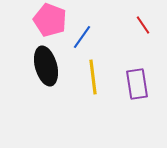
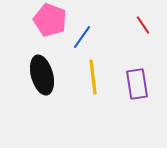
black ellipse: moved 4 px left, 9 px down
